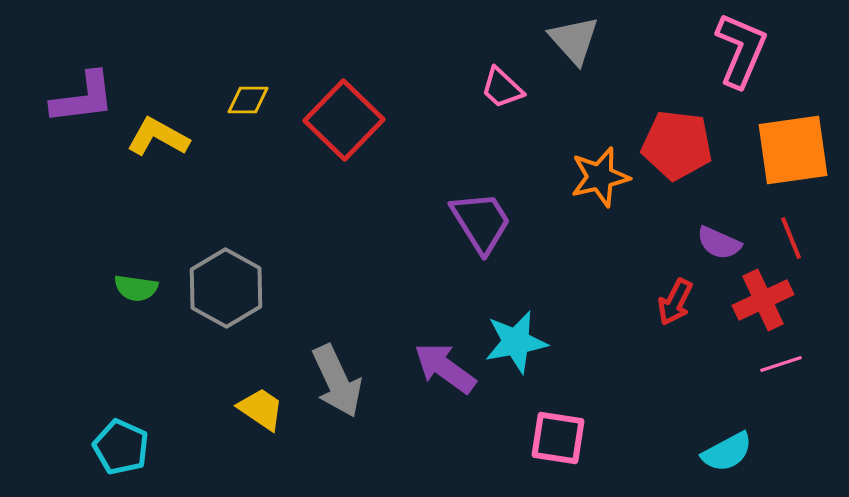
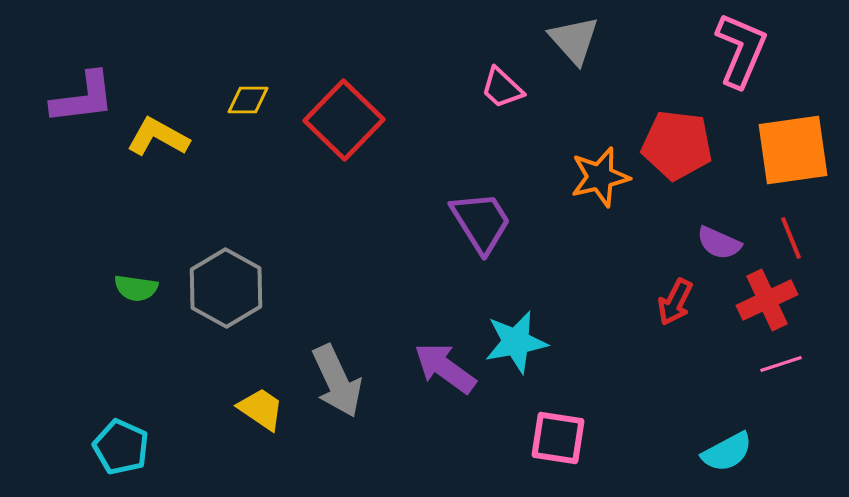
red cross: moved 4 px right
